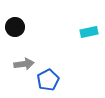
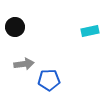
cyan rectangle: moved 1 px right, 1 px up
blue pentagon: moved 1 px right; rotated 25 degrees clockwise
